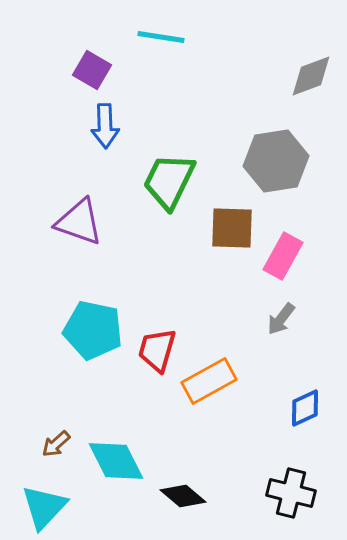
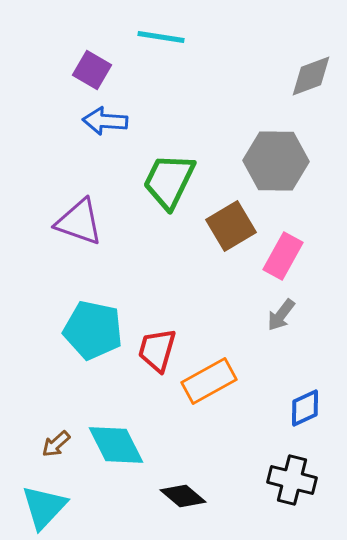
blue arrow: moved 5 px up; rotated 96 degrees clockwise
gray hexagon: rotated 10 degrees clockwise
brown square: moved 1 px left, 2 px up; rotated 33 degrees counterclockwise
gray arrow: moved 4 px up
cyan diamond: moved 16 px up
black cross: moved 1 px right, 13 px up
